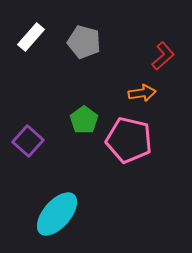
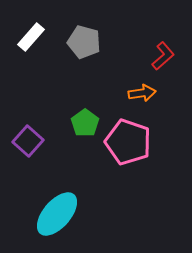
green pentagon: moved 1 px right, 3 px down
pink pentagon: moved 1 px left, 2 px down; rotated 6 degrees clockwise
